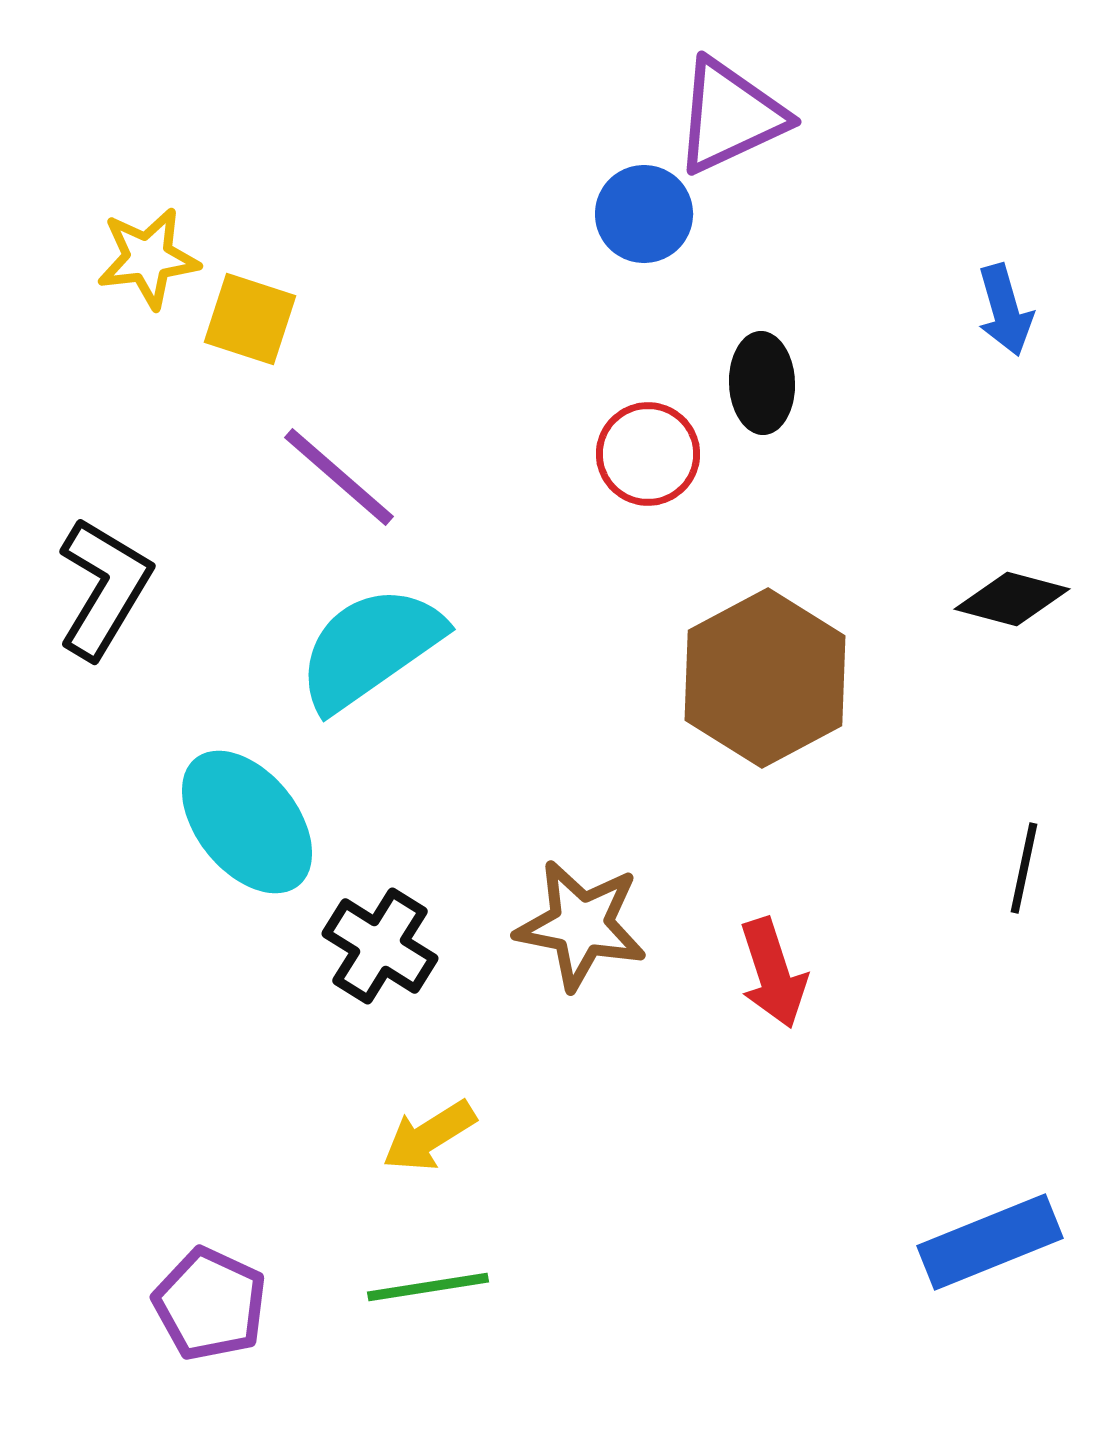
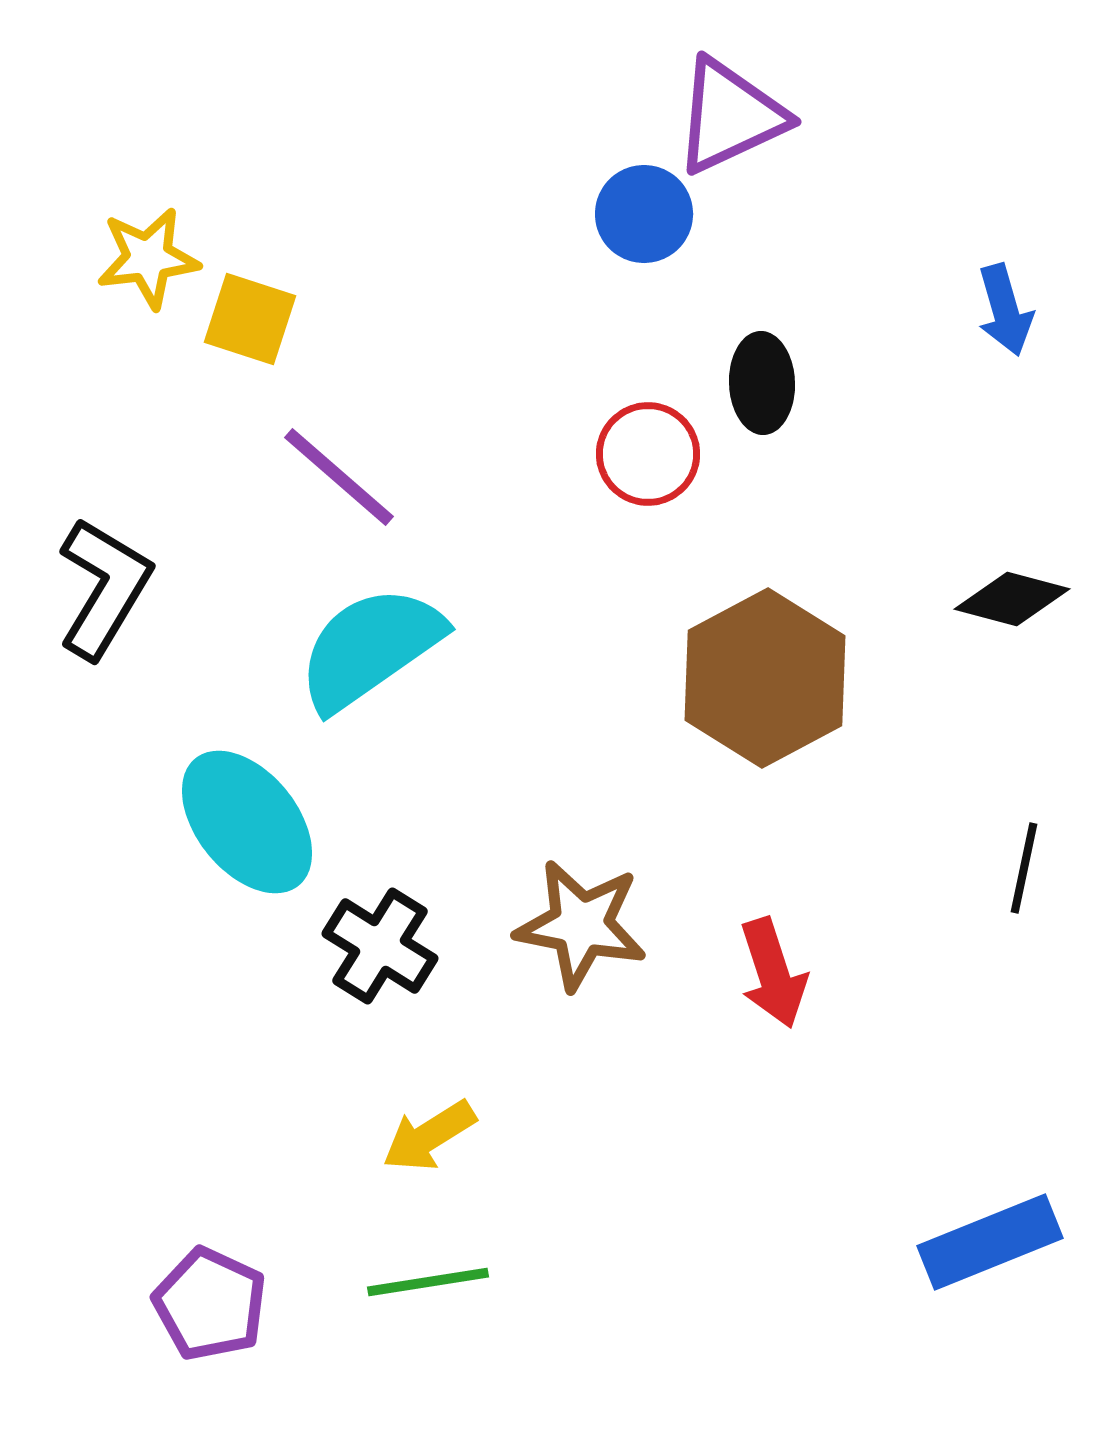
green line: moved 5 px up
